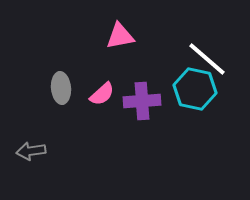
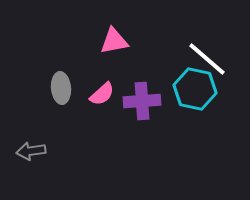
pink triangle: moved 6 px left, 5 px down
